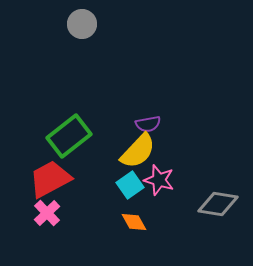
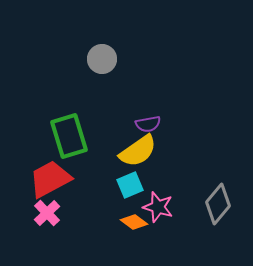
gray circle: moved 20 px right, 35 px down
green rectangle: rotated 69 degrees counterclockwise
yellow semicircle: rotated 12 degrees clockwise
pink star: moved 1 px left, 27 px down
cyan square: rotated 12 degrees clockwise
gray diamond: rotated 60 degrees counterclockwise
orange diamond: rotated 24 degrees counterclockwise
